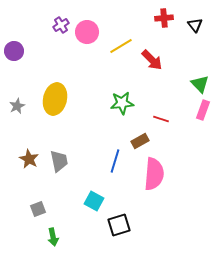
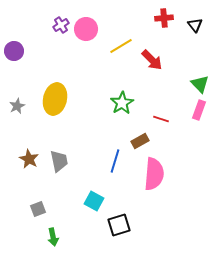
pink circle: moved 1 px left, 3 px up
green star: rotated 25 degrees counterclockwise
pink rectangle: moved 4 px left
